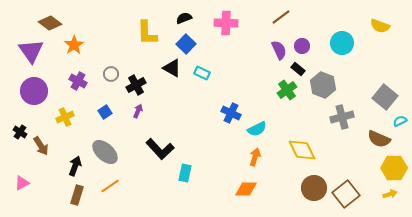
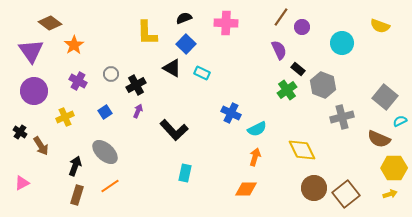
brown line at (281, 17): rotated 18 degrees counterclockwise
purple circle at (302, 46): moved 19 px up
black L-shape at (160, 149): moved 14 px right, 19 px up
